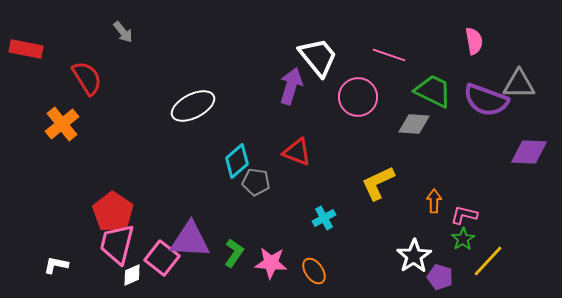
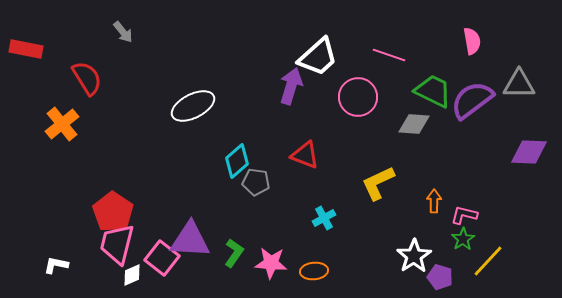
pink semicircle: moved 2 px left
white trapezoid: rotated 87 degrees clockwise
purple semicircle: moved 14 px left; rotated 123 degrees clockwise
red triangle: moved 8 px right, 3 px down
orange ellipse: rotated 60 degrees counterclockwise
